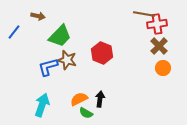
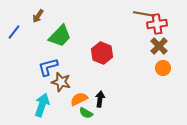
brown arrow: rotated 112 degrees clockwise
brown star: moved 6 px left, 22 px down
